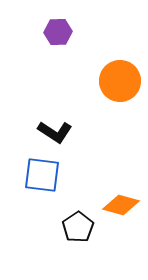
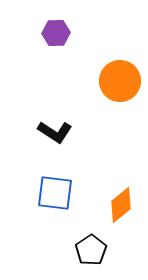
purple hexagon: moved 2 px left, 1 px down
blue square: moved 13 px right, 18 px down
orange diamond: rotated 54 degrees counterclockwise
black pentagon: moved 13 px right, 23 px down
